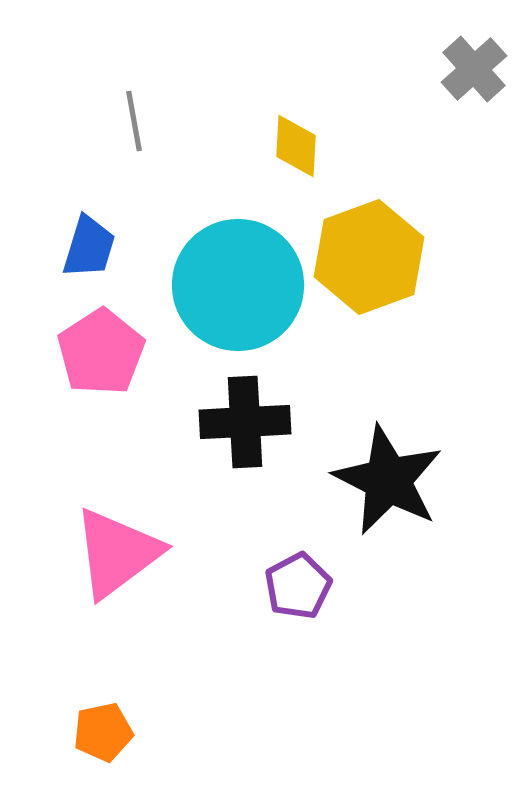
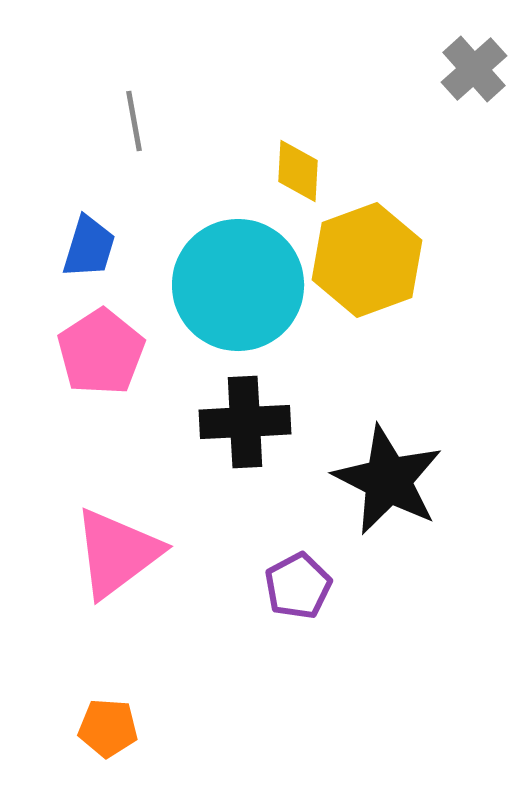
yellow diamond: moved 2 px right, 25 px down
yellow hexagon: moved 2 px left, 3 px down
orange pentagon: moved 5 px right, 4 px up; rotated 16 degrees clockwise
